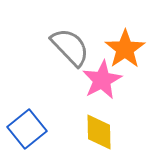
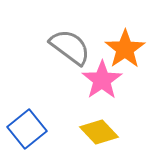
gray semicircle: rotated 9 degrees counterclockwise
pink star: rotated 6 degrees counterclockwise
yellow diamond: rotated 42 degrees counterclockwise
